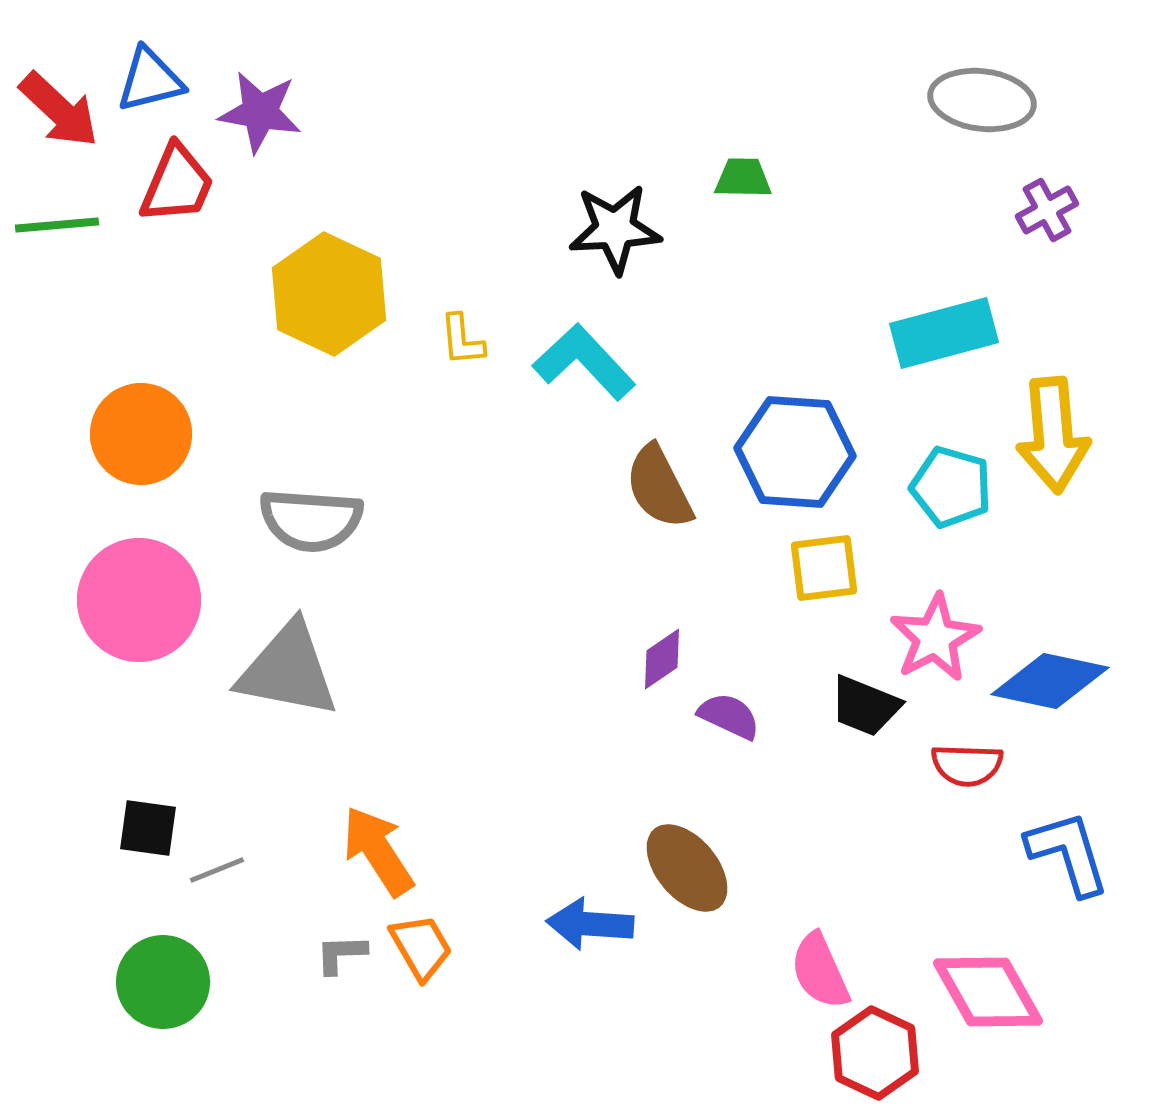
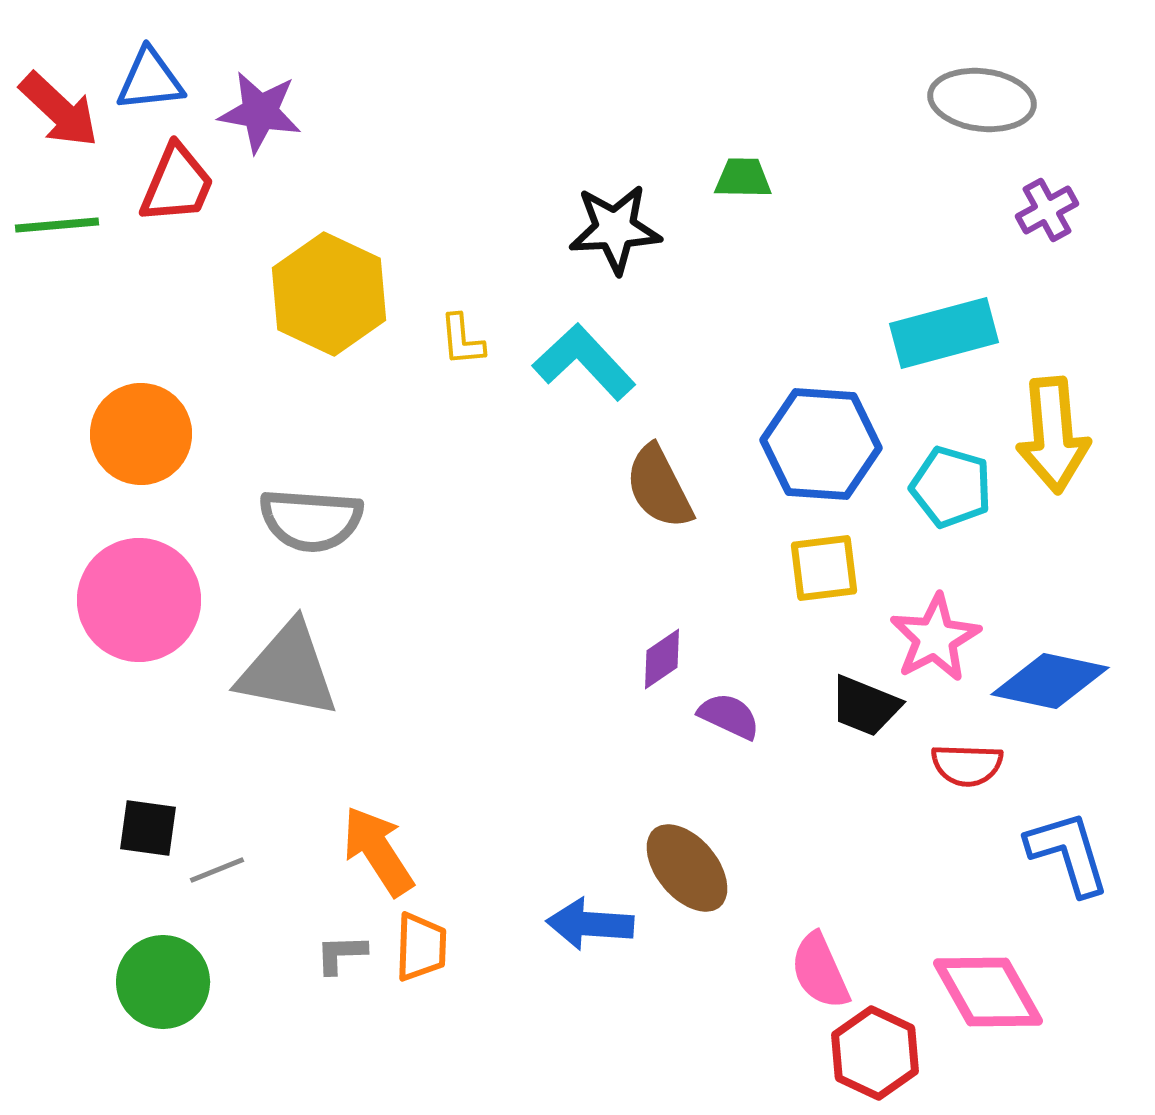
blue triangle: rotated 8 degrees clockwise
blue hexagon: moved 26 px right, 8 px up
orange trapezoid: rotated 32 degrees clockwise
